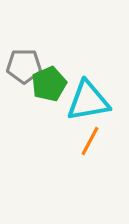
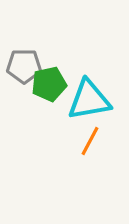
green pentagon: rotated 12 degrees clockwise
cyan triangle: moved 1 px right, 1 px up
